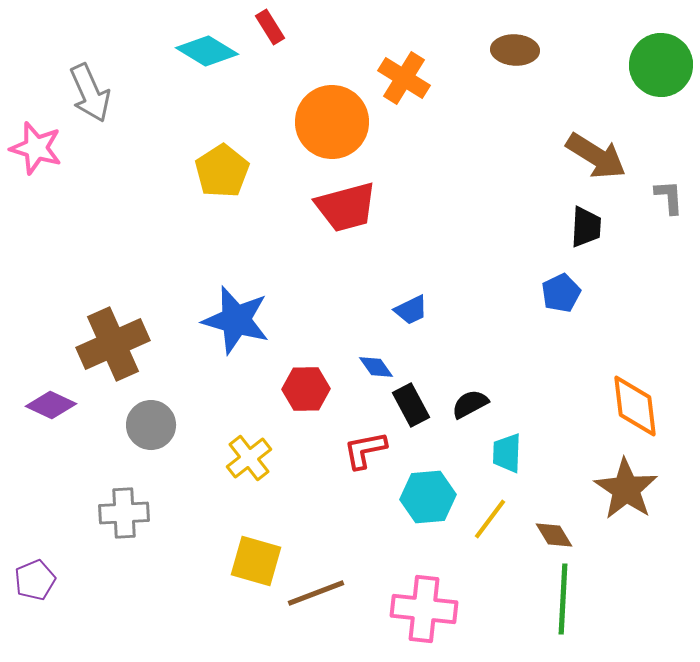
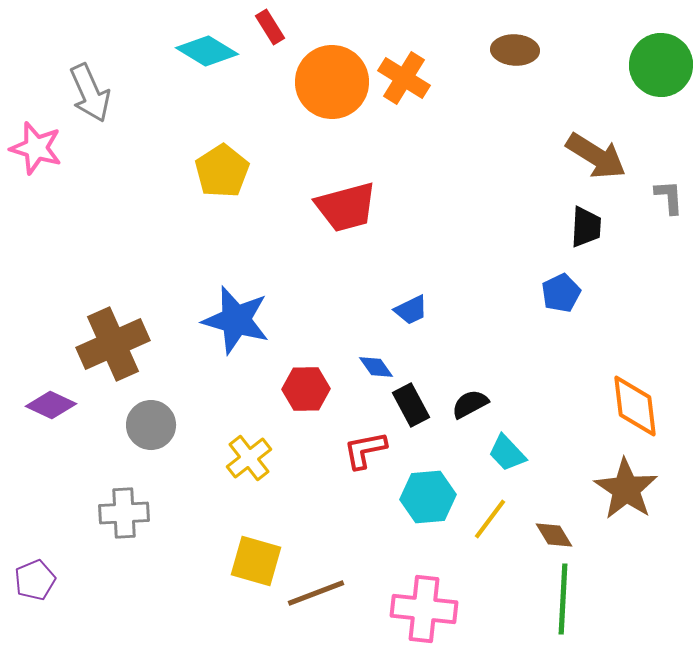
orange circle: moved 40 px up
cyan trapezoid: rotated 45 degrees counterclockwise
